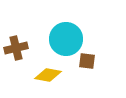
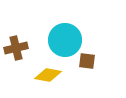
cyan circle: moved 1 px left, 1 px down
